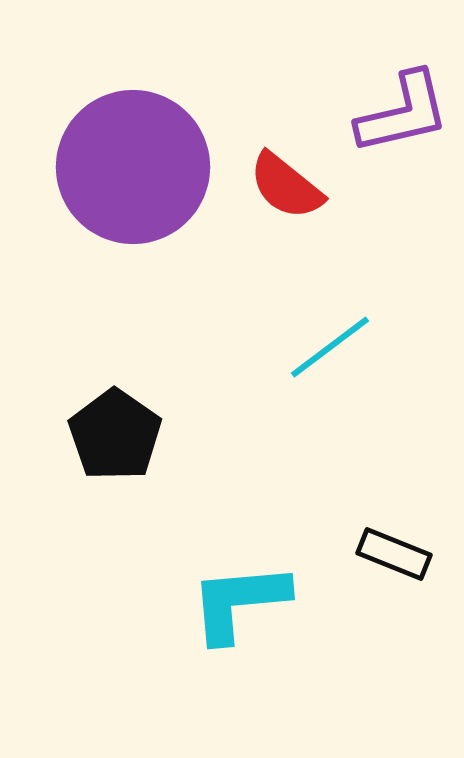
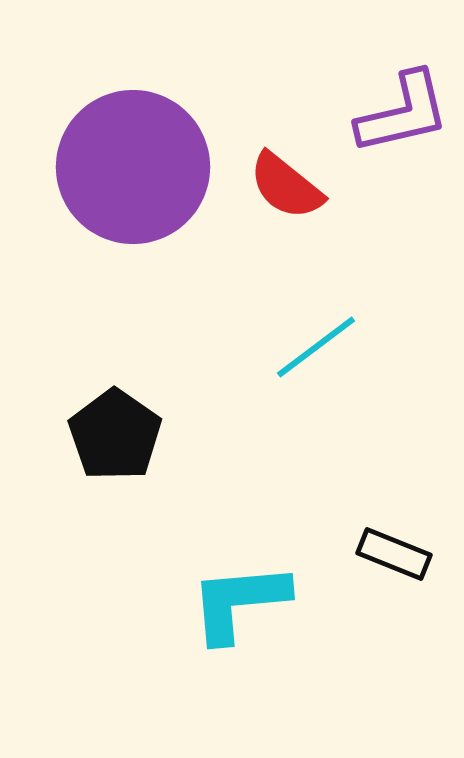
cyan line: moved 14 px left
